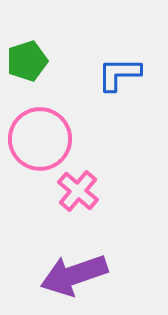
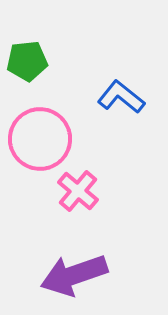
green pentagon: rotated 12 degrees clockwise
blue L-shape: moved 2 px right, 23 px down; rotated 39 degrees clockwise
